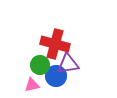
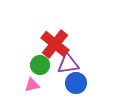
red cross: rotated 24 degrees clockwise
blue circle: moved 20 px right, 7 px down
